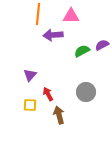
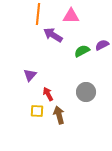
purple arrow: rotated 36 degrees clockwise
yellow square: moved 7 px right, 6 px down
